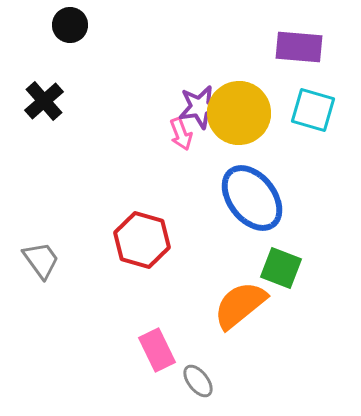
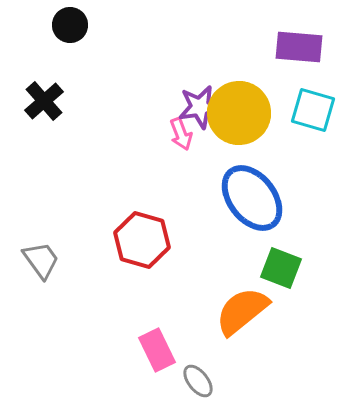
orange semicircle: moved 2 px right, 6 px down
